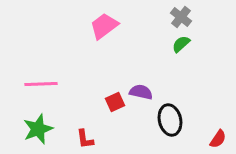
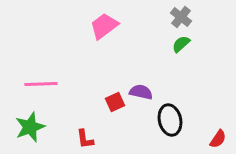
green star: moved 8 px left, 2 px up
